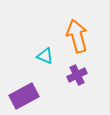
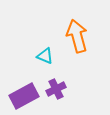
purple cross: moved 21 px left, 14 px down
